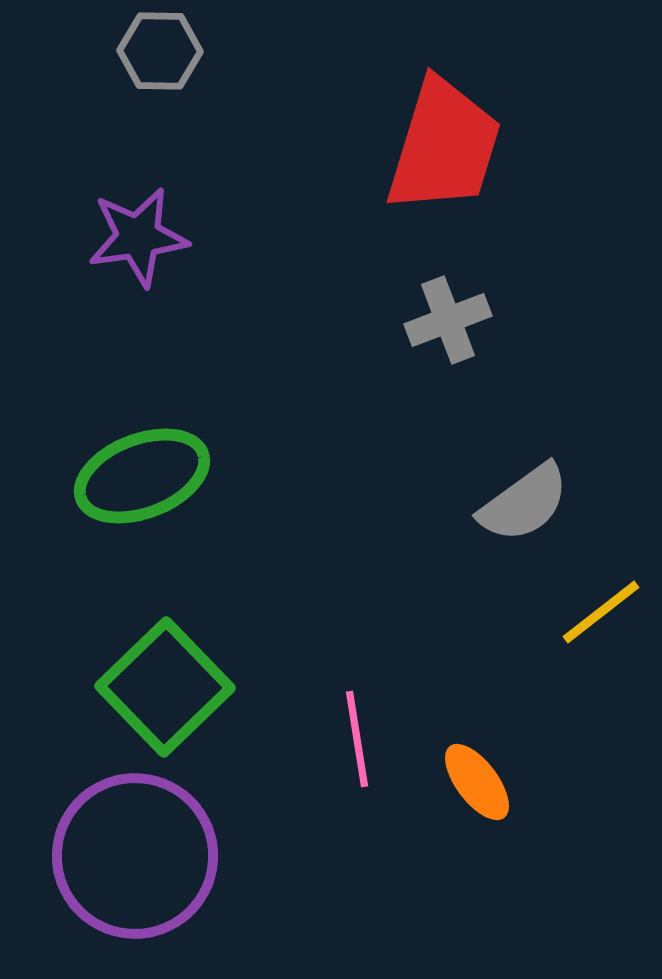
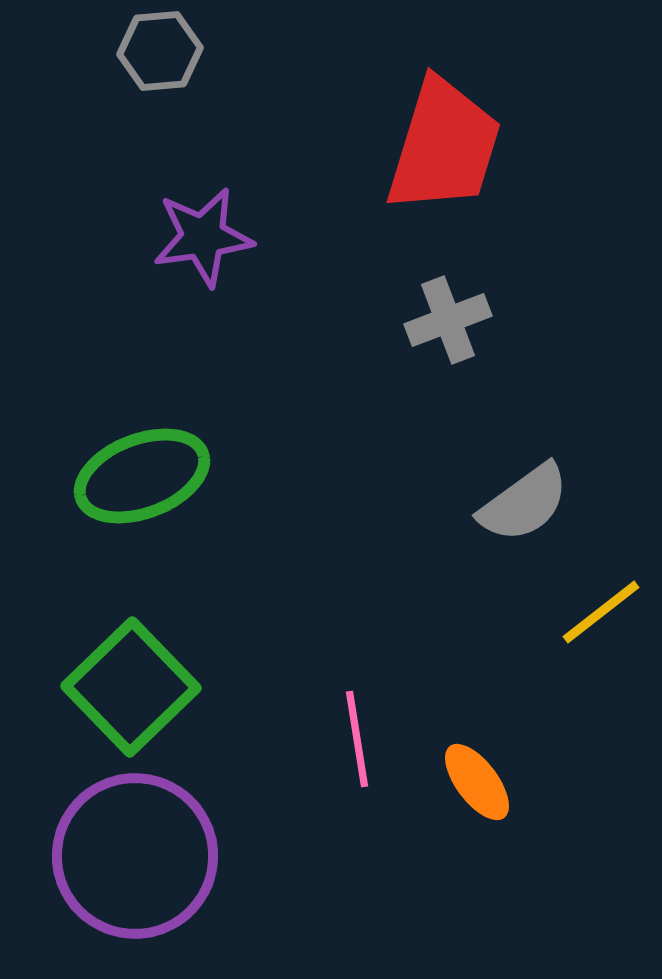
gray hexagon: rotated 6 degrees counterclockwise
purple star: moved 65 px right
green square: moved 34 px left
